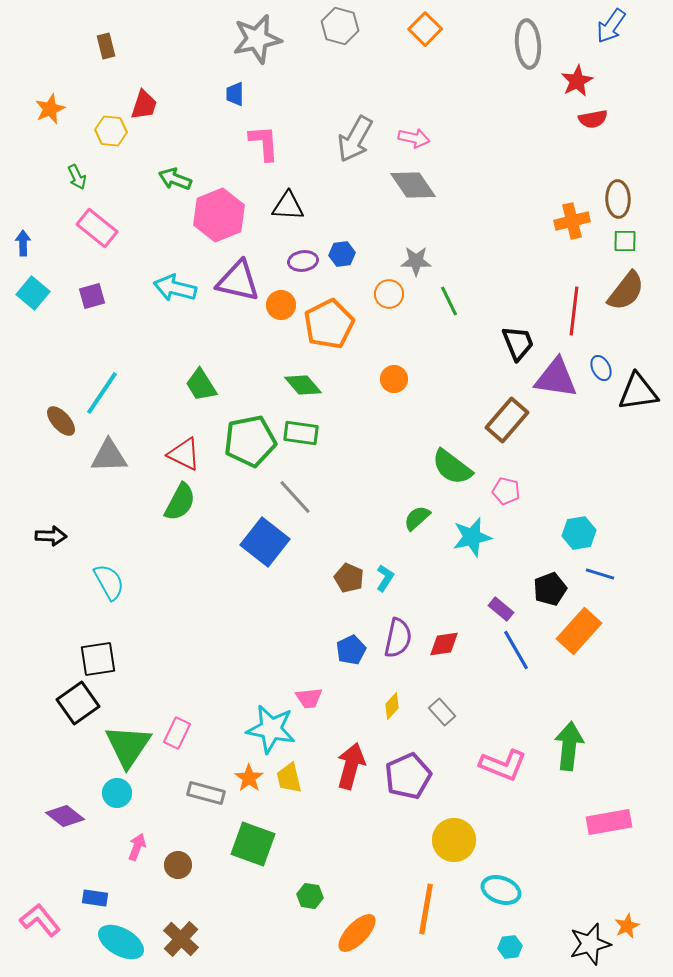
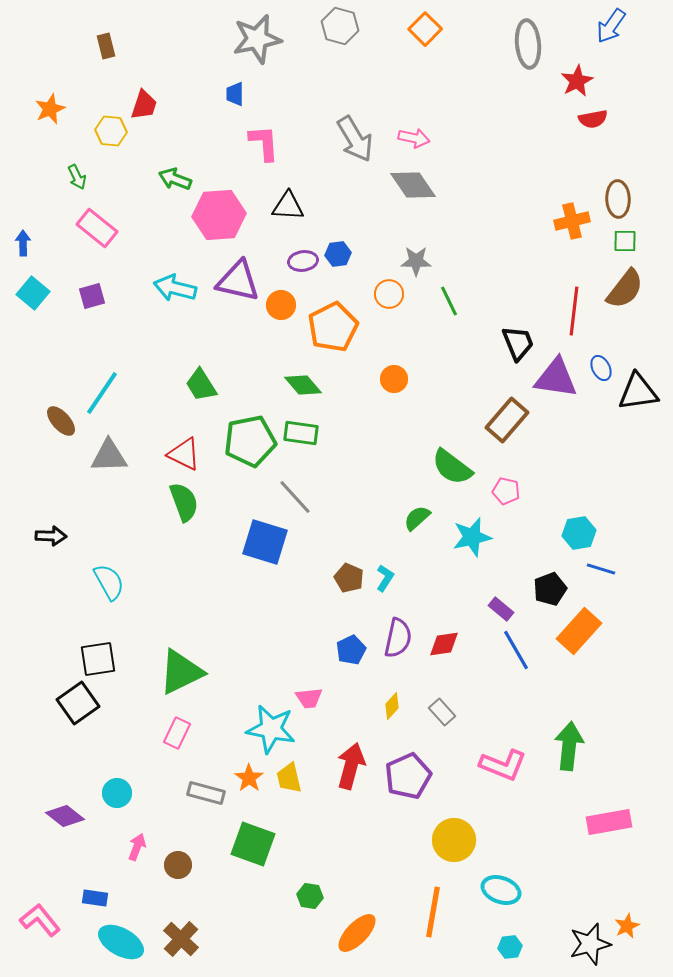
gray arrow at (355, 139): rotated 60 degrees counterclockwise
pink hexagon at (219, 215): rotated 18 degrees clockwise
blue hexagon at (342, 254): moved 4 px left
brown semicircle at (626, 291): moved 1 px left, 2 px up
orange pentagon at (329, 324): moved 4 px right, 3 px down
green semicircle at (180, 502): moved 4 px right; rotated 48 degrees counterclockwise
blue square at (265, 542): rotated 21 degrees counterclockwise
blue line at (600, 574): moved 1 px right, 5 px up
green triangle at (128, 746): moved 53 px right, 74 px up; rotated 30 degrees clockwise
orange line at (426, 909): moved 7 px right, 3 px down
